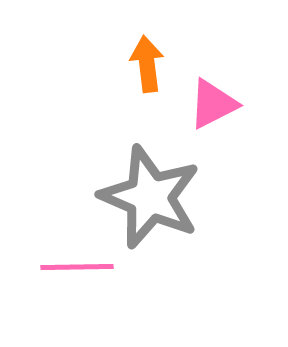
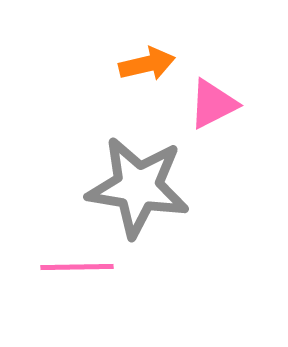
orange arrow: rotated 84 degrees clockwise
gray star: moved 12 px left, 10 px up; rotated 14 degrees counterclockwise
